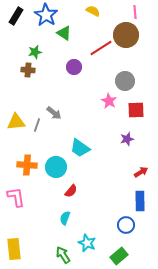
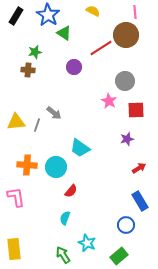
blue star: moved 2 px right
red arrow: moved 2 px left, 4 px up
blue rectangle: rotated 30 degrees counterclockwise
